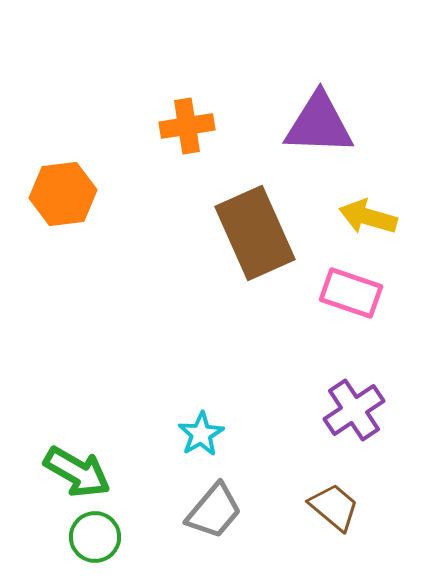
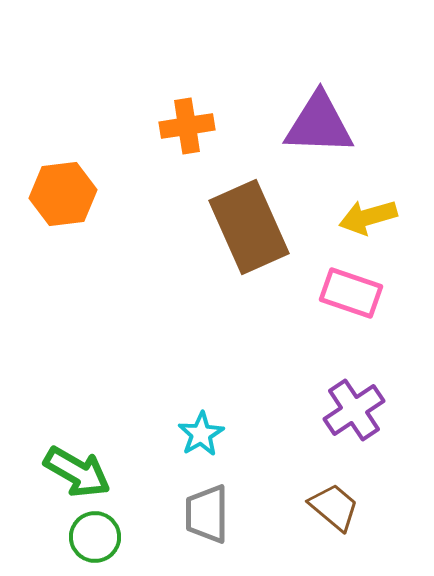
yellow arrow: rotated 32 degrees counterclockwise
brown rectangle: moved 6 px left, 6 px up
gray trapezoid: moved 7 px left, 3 px down; rotated 140 degrees clockwise
